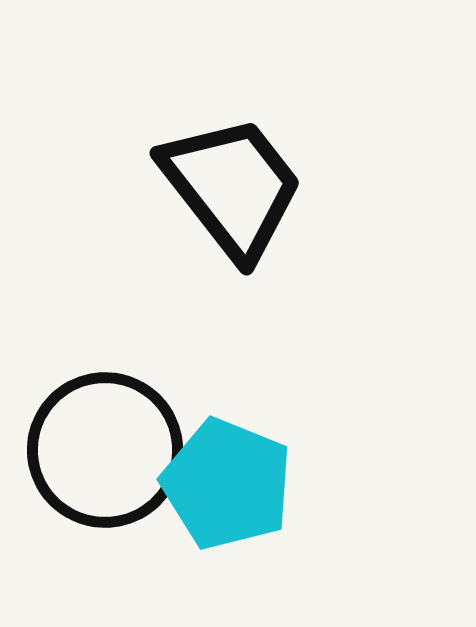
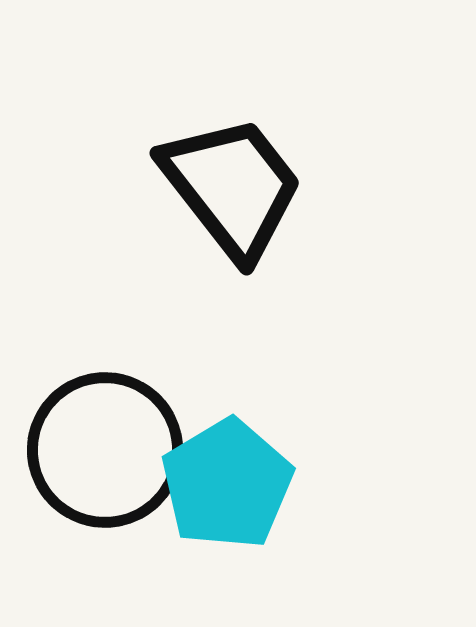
cyan pentagon: rotated 19 degrees clockwise
